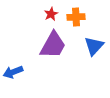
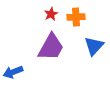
purple trapezoid: moved 2 px left, 2 px down
